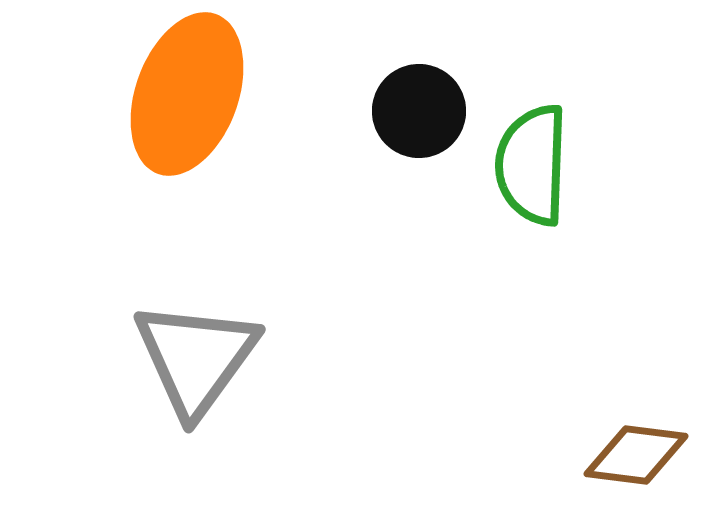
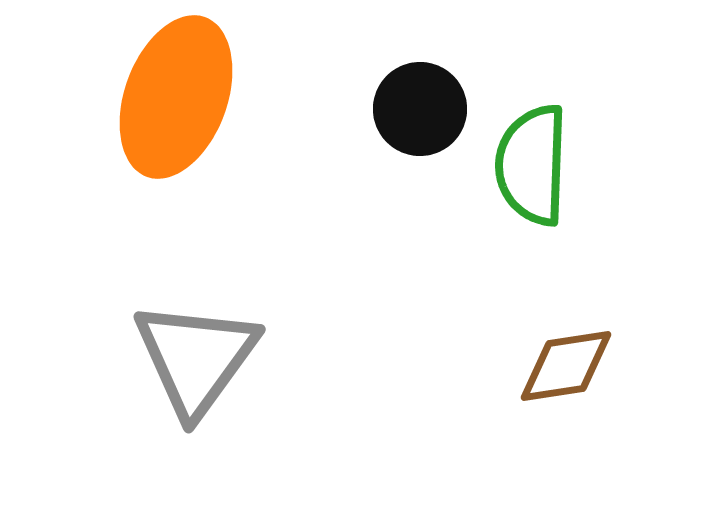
orange ellipse: moved 11 px left, 3 px down
black circle: moved 1 px right, 2 px up
brown diamond: moved 70 px left, 89 px up; rotated 16 degrees counterclockwise
